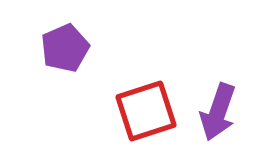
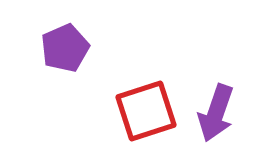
purple arrow: moved 2 px left, 1 px down
